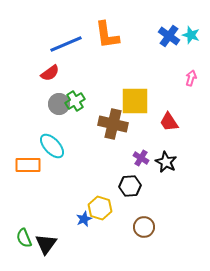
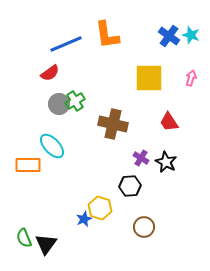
yellow square: moved 14 px right, 23 px up
